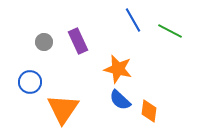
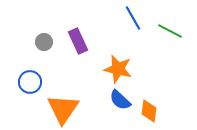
blue line: moved 2 px up
